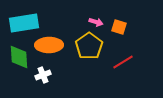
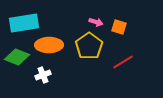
green diamond: moved 2 px left; rotated 65 degrees counterclockwise
